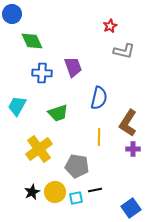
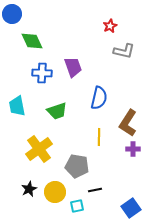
cyan trapezoid: rotated 40 degrees counterclockwise
green trapezoid: moved 1 px left, 2 px up
black star: moved 3 px left, 3 px up
cyan square: moved 1 px right, 8 px down
